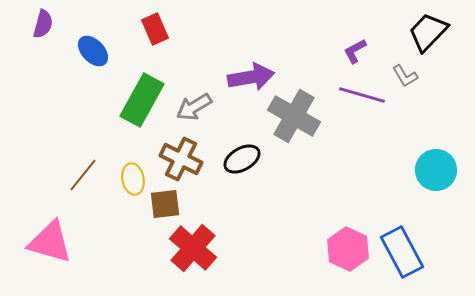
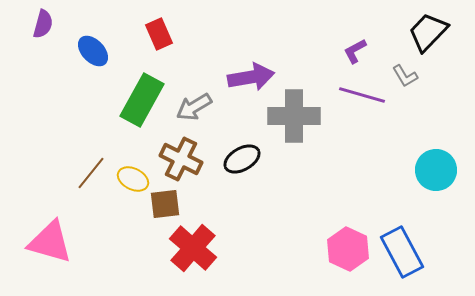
red rectangle: moved 4 px right, 5 px down
gray cross: rotated 30 degrees counterclockwise
brown line: moved 8 px right, 2 px up
yellow ellipse: rotated 52 degrees counterclockwise
